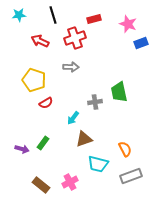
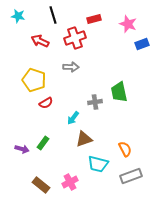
cyan star: moved 1 px left, 1 px down; rotated 16 degrees clockwise
blue rectangle: moved 1 px right, 1 px down
